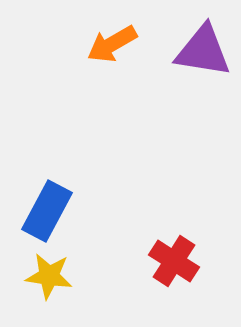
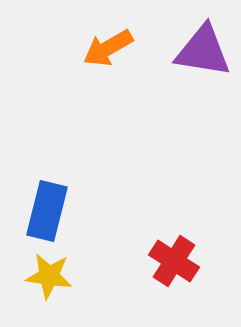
orange arrow: moved 4 px left, 4 px down
blue rectangle: rotated 14 degrees counterclockwise
